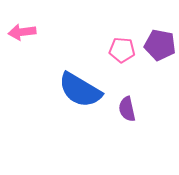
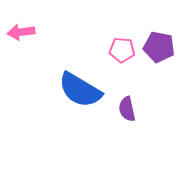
pink arrow: moved 1 px left
purple pentagon: moved 1 px left, 2 px down
